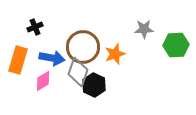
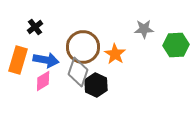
black cross: rotated 14 degrees counterclockwise
orange star: rotated 20 degrees counterclockwise
blue arrow: moved 6 px left, 2 px down
black hexagon: moved 2 px right
